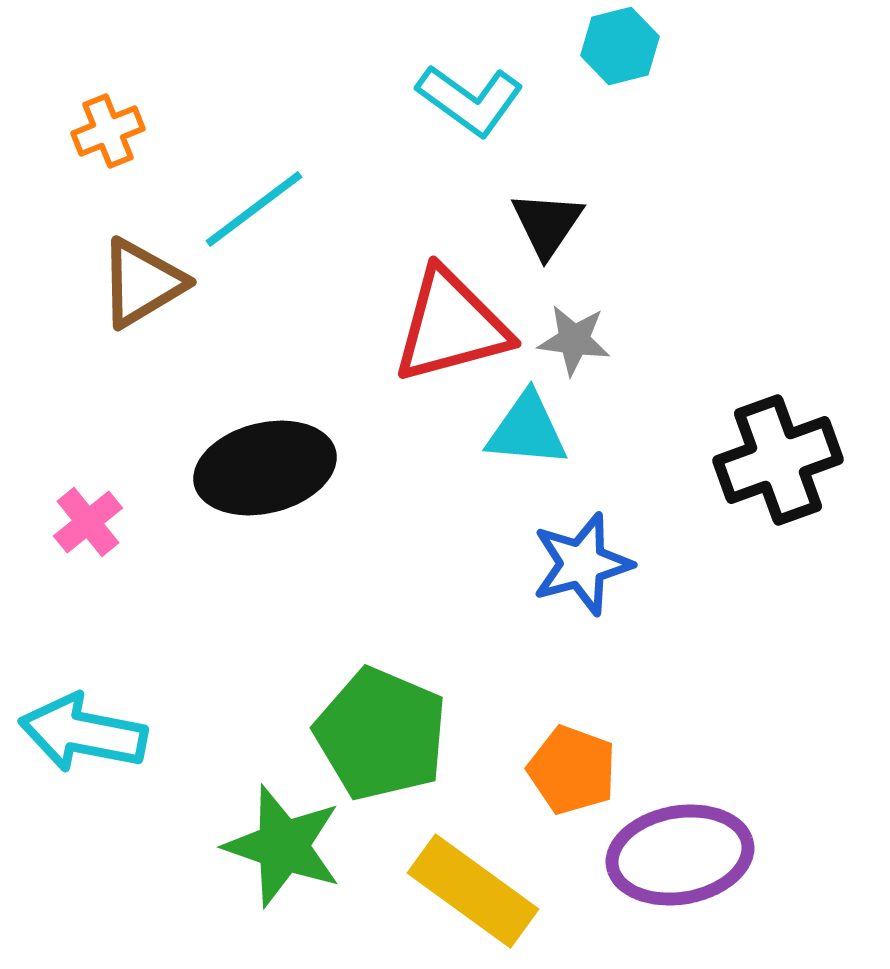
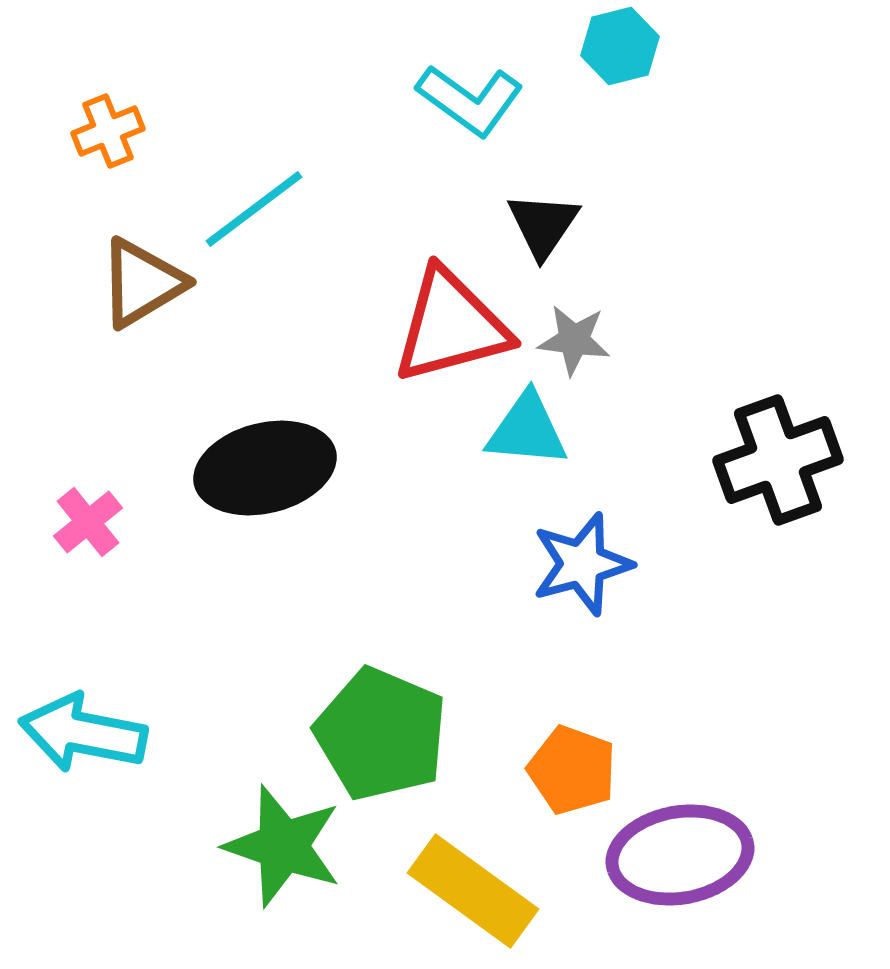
black triangle: moved 4 px left, 1 px down
